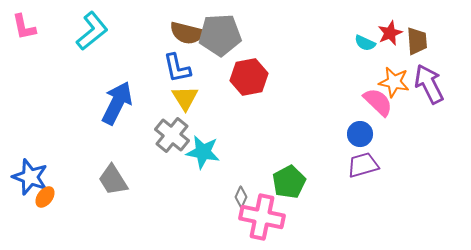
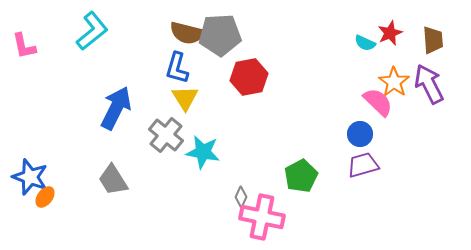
pink L-shape: moved 19 px down
brown trapezoid: moved 16 px right, 1 px up
blue L-shape: rotated 28 degrees clockwise
orange star: rotated 24 degrees clockwise
blue arrow: moved 1 px left, 5 px down
gray cross: moved 6 px left
green pentagon: moved 12 px right, 6 px up
